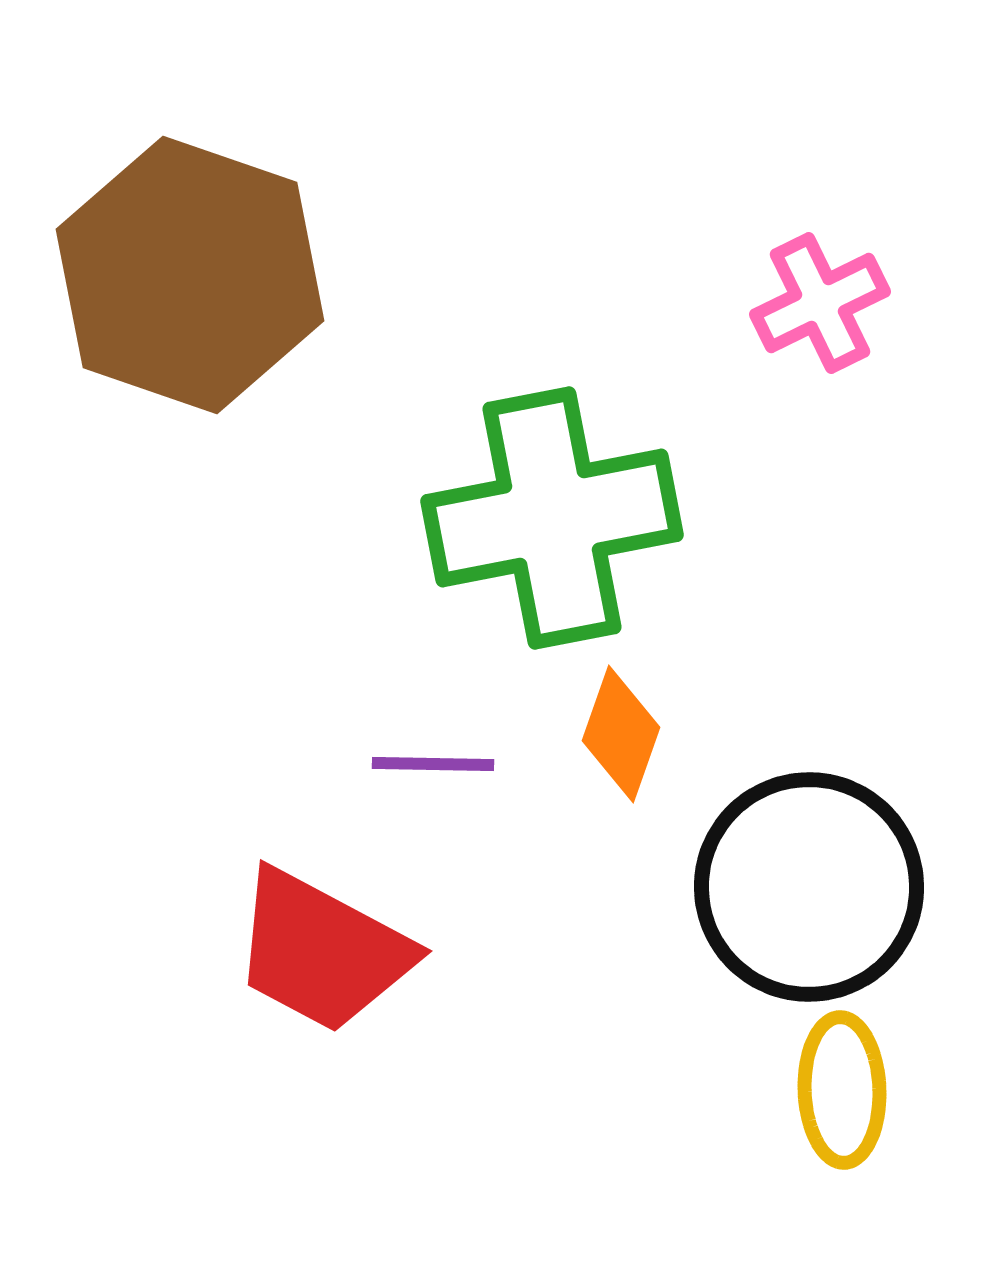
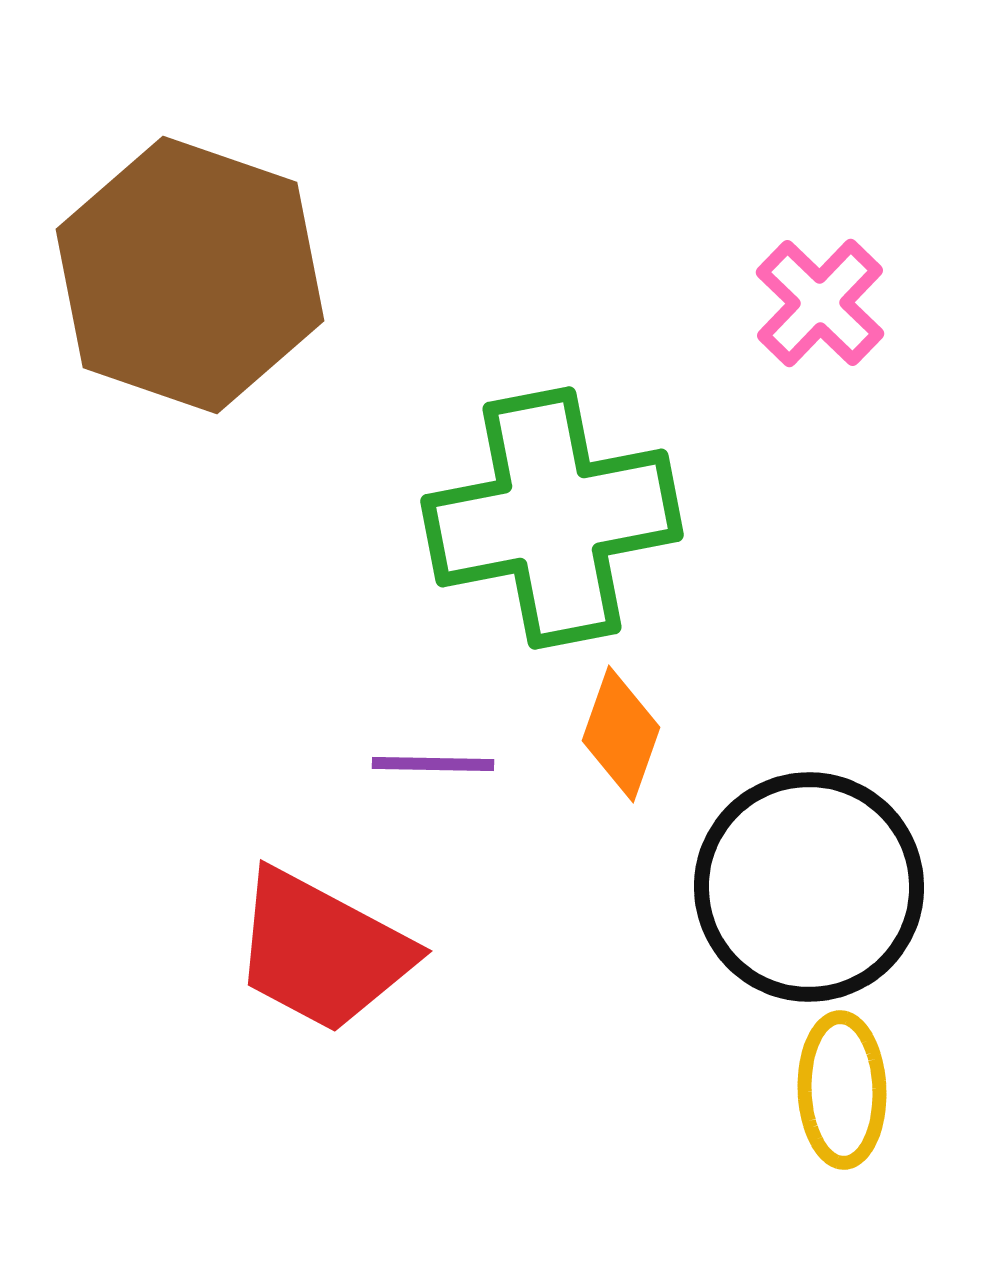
pink cross: rotated 20 degrees counterclockwise
